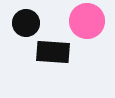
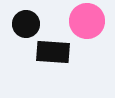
black circle: moved 1 px down
